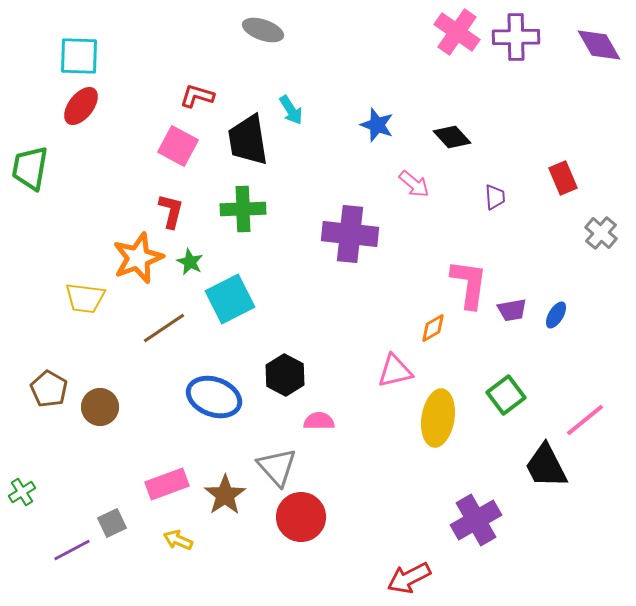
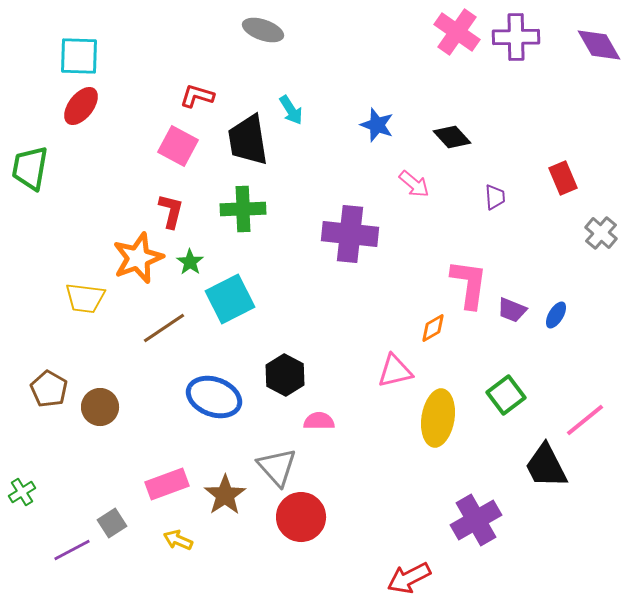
green star at (190, 262): rotated 8 degrees clockwise
purple trapezoid at (512, 310): rotated 32 degrees clockwise
gray square at (112, 523): rotated 8 degrees counterclockwise
